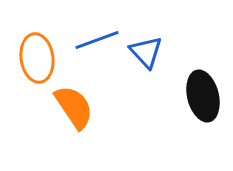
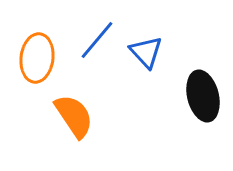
blue line: rotated 30 degrees counterclockwise
orange ellipse: rotated 15 degrees clockwise
orange semicircle: moved 9 px down
